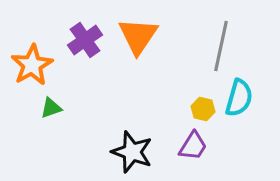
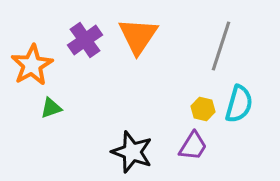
gray line: rotated 6 degrees clockwise
cyan semicircle: moved 6 px down
